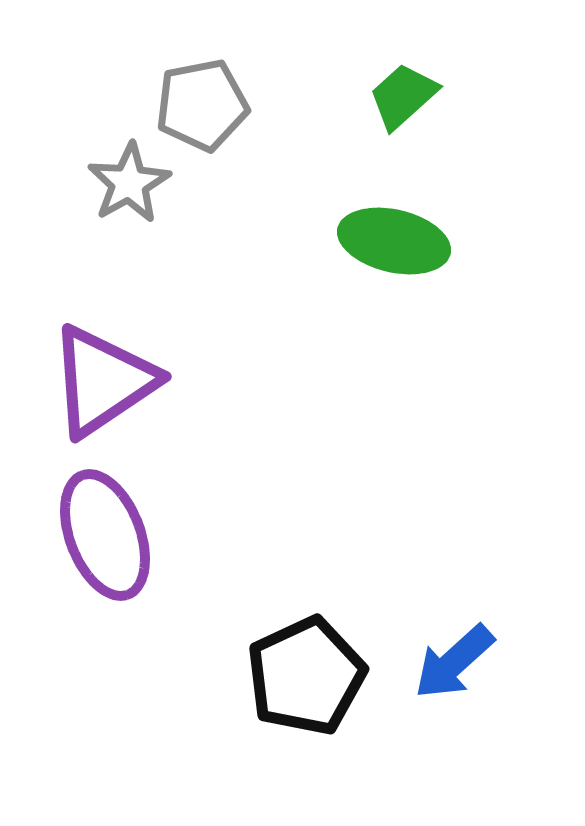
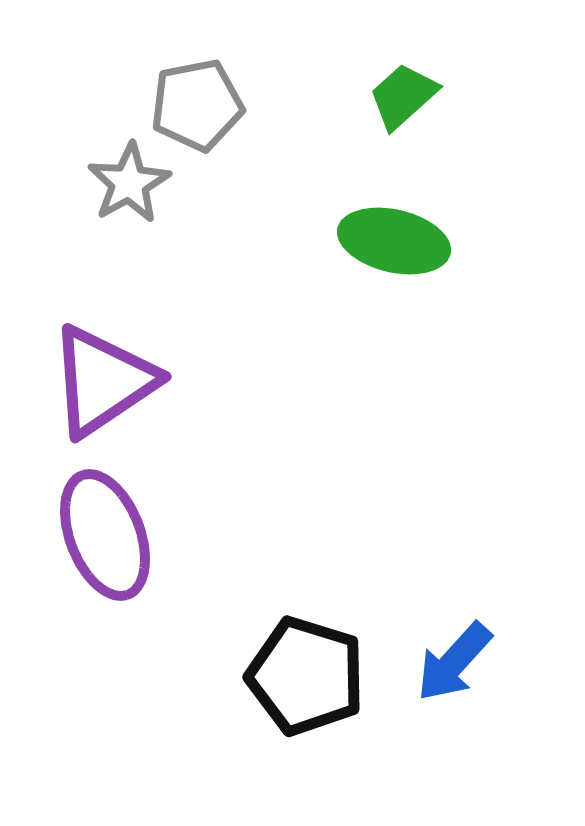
gray pentagon: moved 5 px left
blue arrow: rotated 6 degrees counterclockwise
black pentagon: rotated 30 degrees counterclockwise
